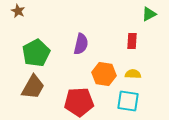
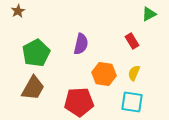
brown star: rotated 16 degrees clockwise
red rectangle: rotated 35 degrees counterclockwise
yellow semicircle: moved 1 px right, 1 px up; rotated 70 degrees counterclockwise
brown trapezoid: moved 1 px down
cyan square: moved 4 px right, 1 px down
